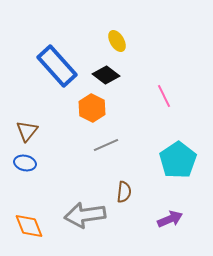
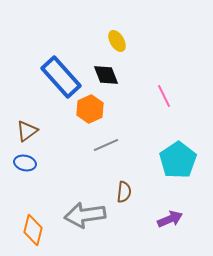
blue rectangle: moved 4 px right, 11 px down
black diamond: rotated 32 degrees clockwise
orange hexagon: moved 2 px left, 1 px down; rotated 8 degrees clockwise
brown triangle: rotated 15 degrees clockwise
orange diamond: moved 4 px right, 4 px down; rotated 36 degrees clockwise
